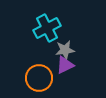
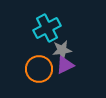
gray star: moved 3 px left
orange circle: moved 9 px up
